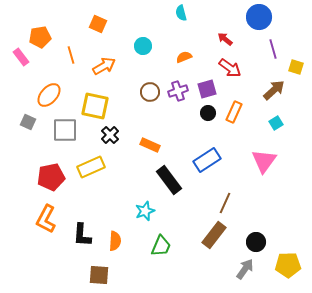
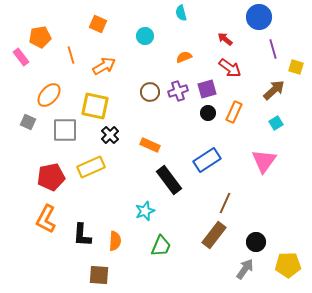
cyan circle at (143, 46): moved 2 px right, 10 px up
